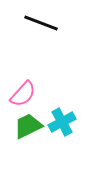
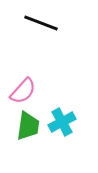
pink semicircle: moved 3 px up
green trapezoid: rotated 124 degrees clockwise
